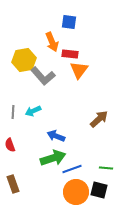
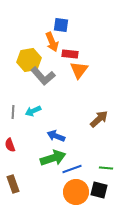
blue square: moved 8 px left, 3 px down
yellow hexagon: moved 5 px right
